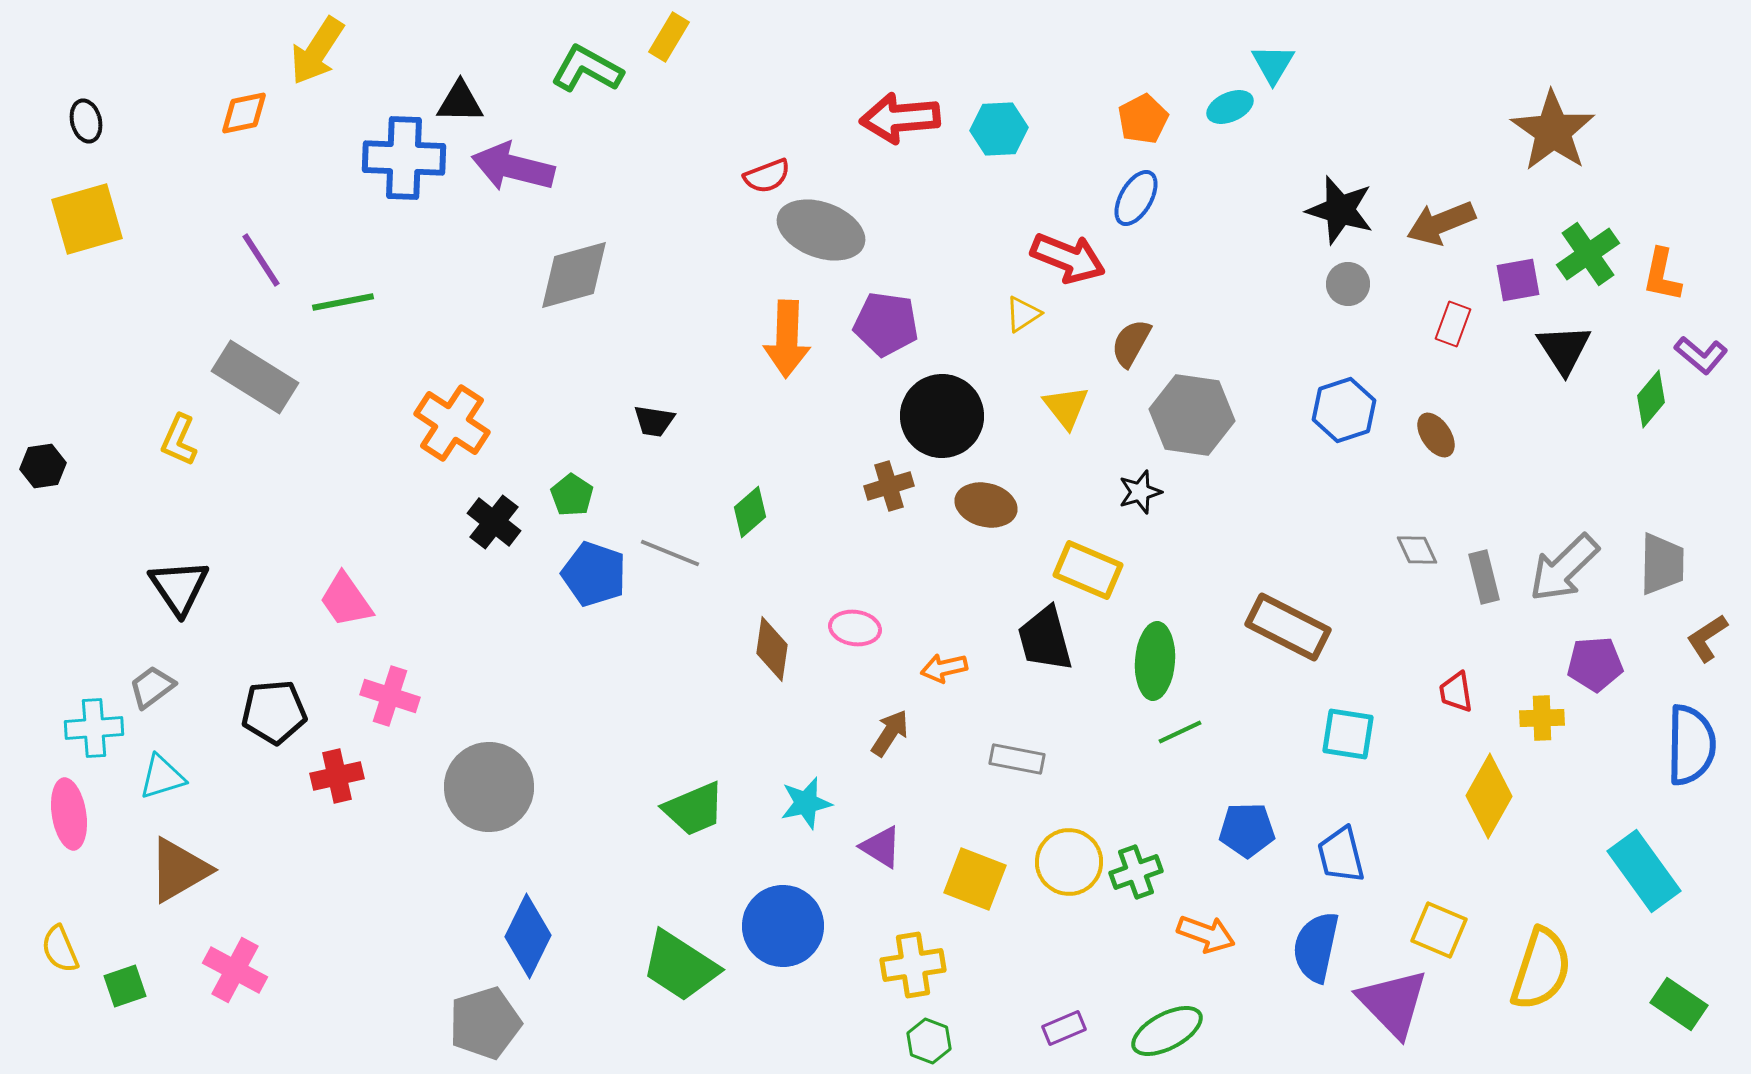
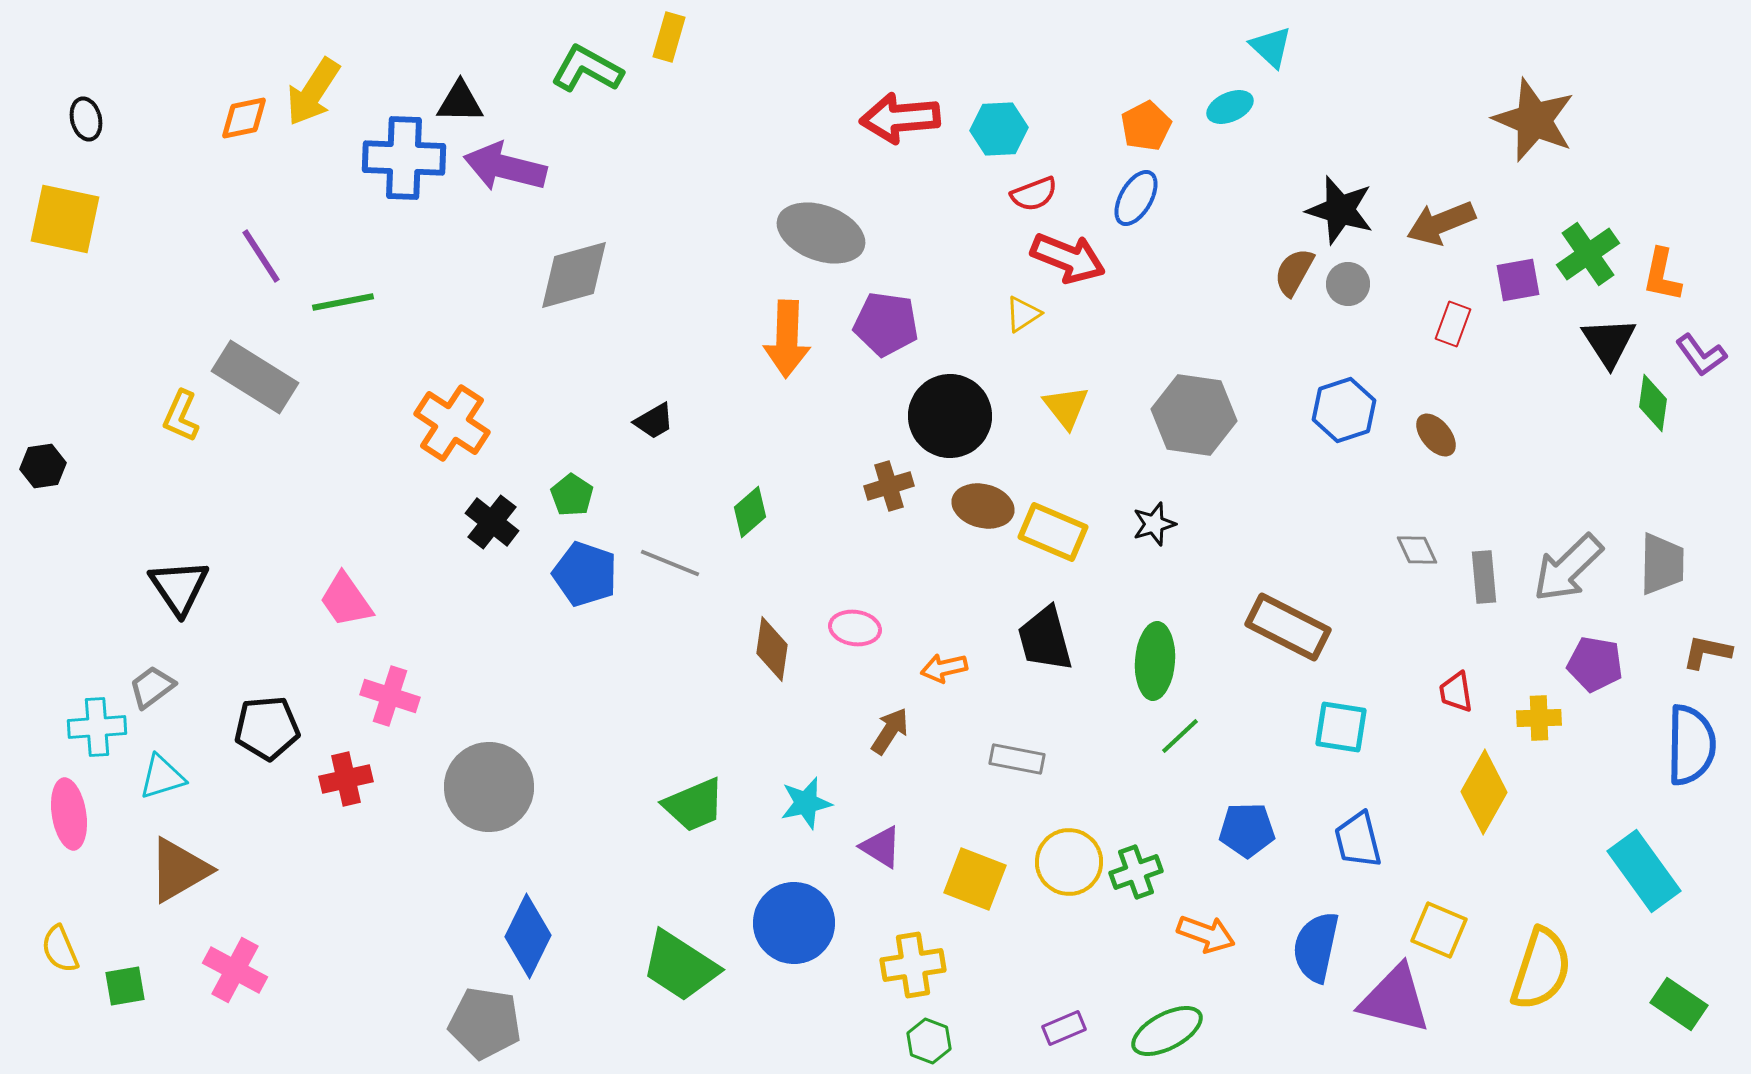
yellow rectangle at (669, 37): rotated 15 degrees counterclockwise
yellow arrow at (317, 51): moved 4 px left, 41 px down
cyan triangle at (1273, 64): moved 2 px left, 17 px up; rotated 18 degrees counterclockwise
orange diamond at (244, 113): moved 5 px down
orange pentagon at (1143, 119): moved 3 px right, 7 px down
black ellipse at (86, 121): moved 2 px up
brown star at (1553, 131): moved 19 px left, 11 px up; rotated 12 degrees counterclockwise
purple arrow at (513, 167): moved 8 px left
red semicircle at (767, 176): moved 267 px right, 18 px down
yellow square at (87, 219): moved 22 px left; rotated 28 degrees clockwise
gray ellipse at (821, 230): moved 3 px down
purple line at (261, 260): moved 4 px up
brown semicircle at (1131, 343): moved 163 px right, 71 px up
black triangle at (1564, 349): moved 45 px right, 7 px up
purple L-shape at (1701, 355): rotated 14 degrees clockwise
green diamond at (1651, 399): moved 2 px right, 4 px down; rotated 32 degrees counterclockwise
gray hexagon at (1192, 415): moved 2 px right
black circle at (942, 416): moved 8 px right
black trapezoid at (654, 421): rotated 39 degrees counterclockwise
brown ellipse at (1436, 435): rotated 6 degrees counterclockwise
yellow L-shape at (179, 440): moved 2 px right, 24 px up
black star at (1140, 492): moved 14 px right, 32 px down
brown ellipse at (986, 505): moved 3 px left, 1 px down
black cross at (494, 522): moved 2 px left
gray line at (670, 553): moved 10 px down
gray arrow at (1564, 568): moved 4 px right
yellow rectangle at (1088, 570): moved 35 px left, 38 px up
blue pentagon at (594, 574): moved 9 px left
gray rectangle at (1484, 577): rotated 9 degrees clockwise
brown L-shape at (1707, 638): moved 14 px down; rotated 45 degrees clockwise
purple pentagon at (1595, 664): rotated 14 degrees clockwise
black pentagon at (274, 712): moved 7 px left, 16 px down
yellow cross at (1542, 718): moved 3 px left
cyan cross at (94, 728): moved 3 px right, 1 px up
green line at (1180, 732): moved 4 px down; rotated 18 degrees counterclockwise
brown arrow at (890, 733): moved 2 px up
cyan square at (1348, 734): moved 7 px left, 7 px up
red cross at (337, 776): moved 9 px right, 3 px down
yellow diamond at (1489, 796): moved 5 px left, 4 px up
green trapezoid at (694, 809): moved 4 px up
blue trapezoid at (1341, 855): moved 17 px right, 15 px up
blue circle at (783, 926): moved 11 px right, 3 px up
green square at (125, 986): rotated 9 degrees clockwise
purple triangle at (1393, 1003): moved 2 px right, 4 px up; rotated 32 degrees counterclockwise
gray pentagon at (485, 1023): rotated 26 degrees clockwise
